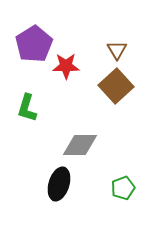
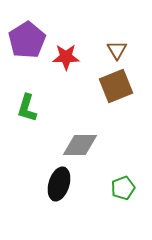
purple pentagon: moved 7 px left, 4 px up
red star: moved 9 px up
brown square: rotated 20 degrees clockwise
